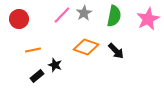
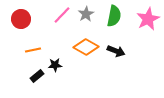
gray star: moved 2 px right, 1 px down
red circle: moved 2 px right
orange diamond: rotated 10 degrees clockwise
black arrow: rotated 24 degrees counterclockwise
black star: rotated 24 degrees counterclockwise
